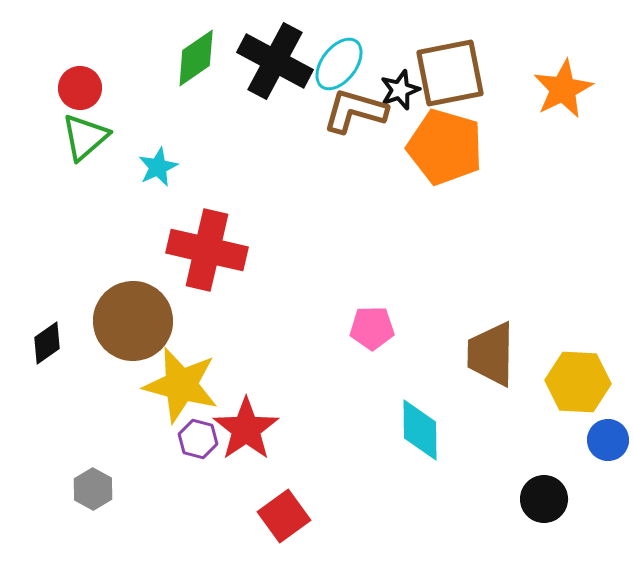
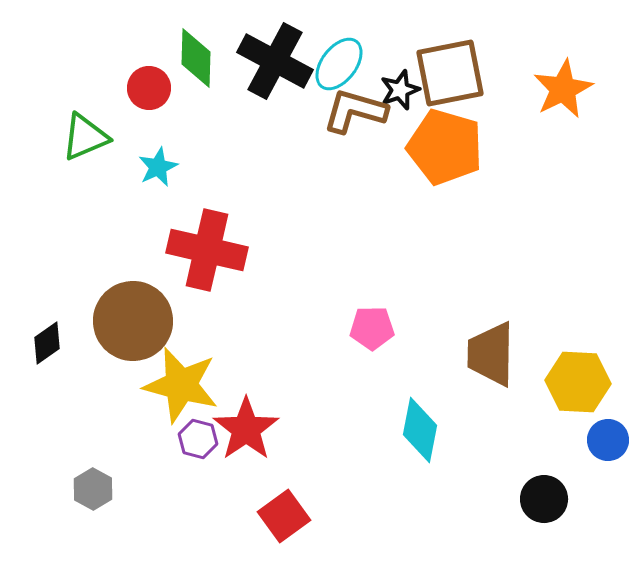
green diamond: rotated 54 degrees counterclockwise
red circle: moved 69 px right
green triangle: rotated 18 degrees clockwise
cyan diamond: rotated 12 degrees clockwise
